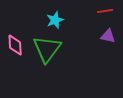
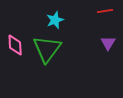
purple triangle: moved 7 px down; rotated 49 degrees clockwise
